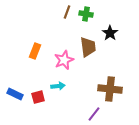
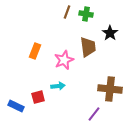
blue rectangle: moved 1 px right, 12 px down
